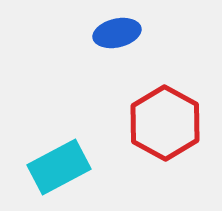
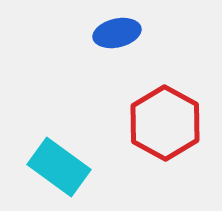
cyan rectangle: rotated 64 degrees clockwise
